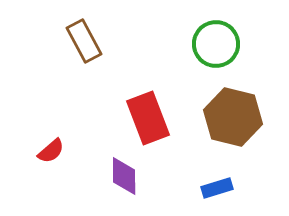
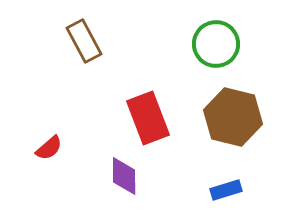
red semicircle: moved 2 px left, 3 px up
blue rectangle: moved 9 px right, 2 px down
